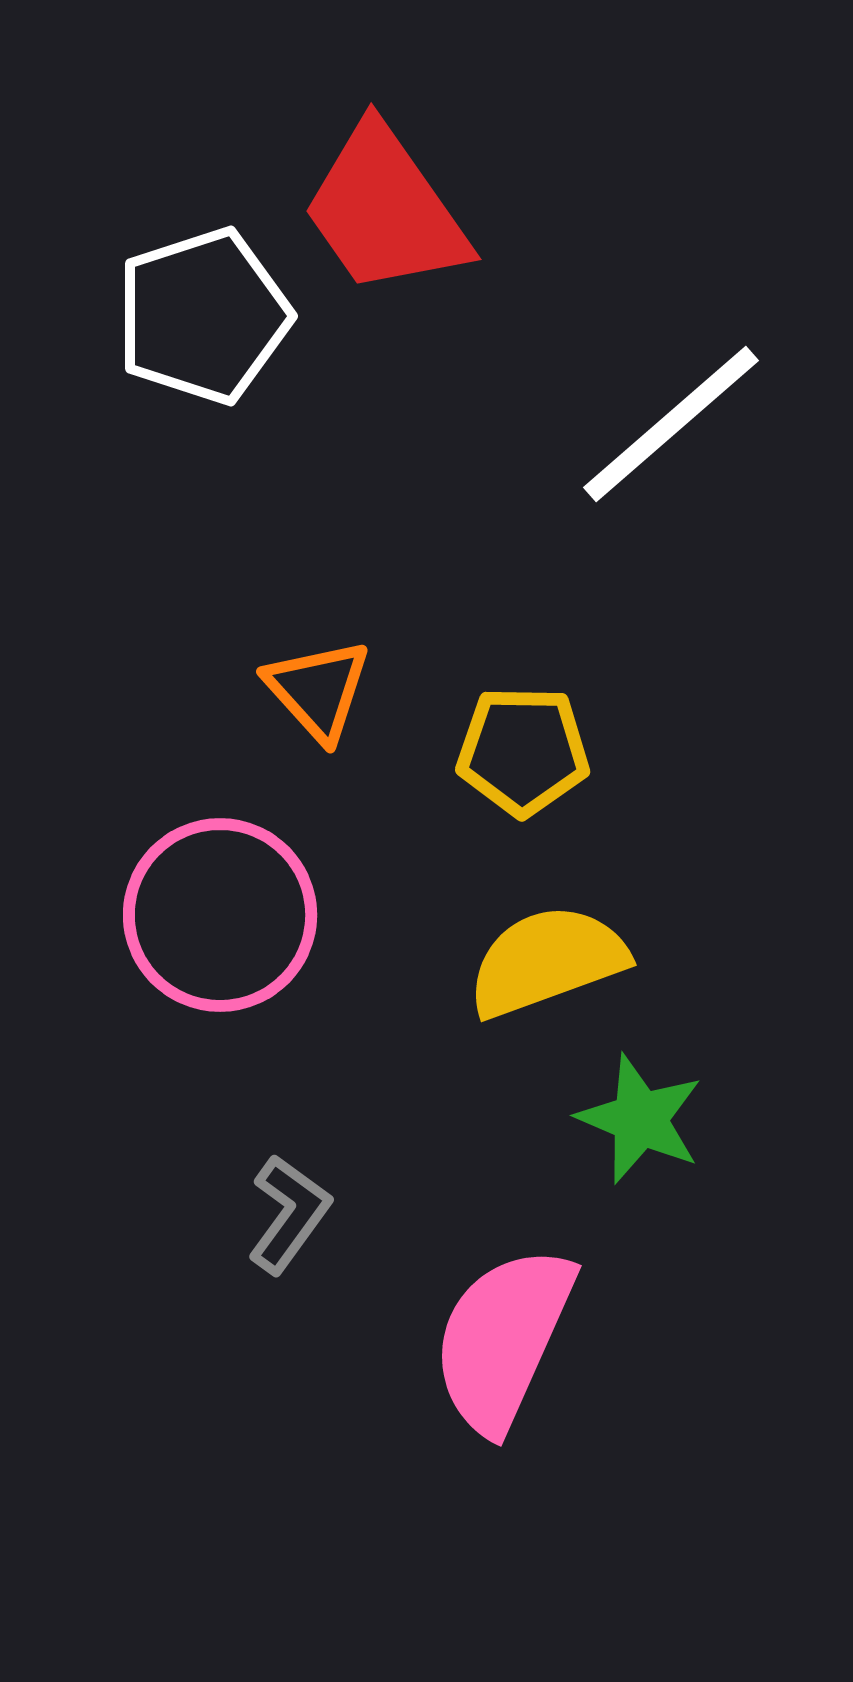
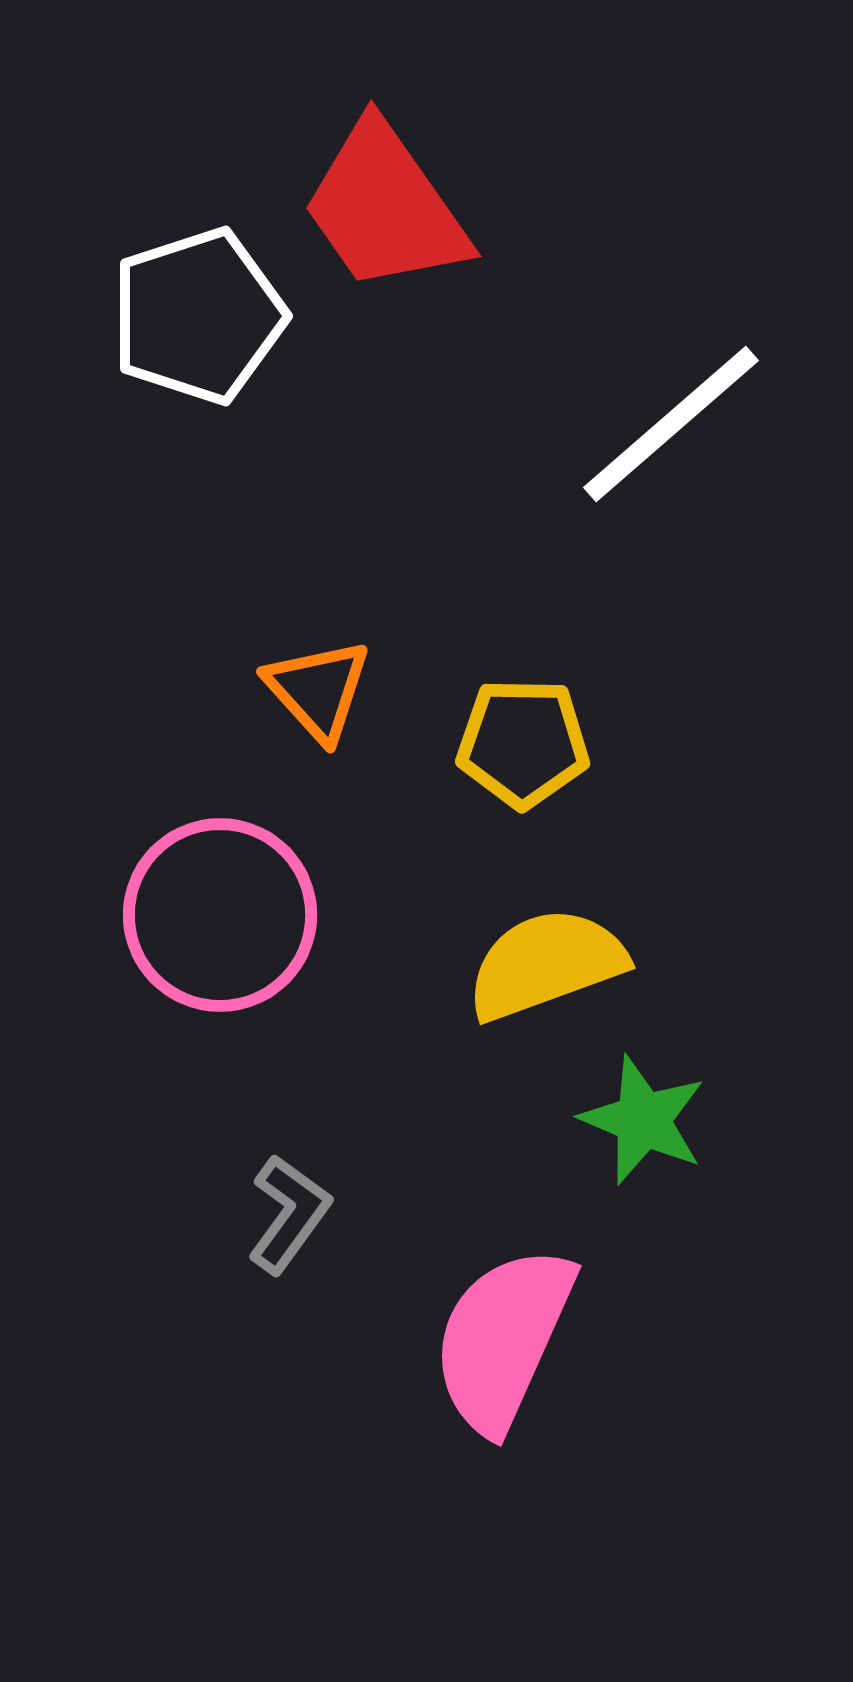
red trapezoid: moved 3 px up
white pentagon: moved 5 px left
yellow pentagon: moved 8 px up
yellow semicircle: moved 1 px left, 3 px down
green star: moved 3 px right, 1 px down
